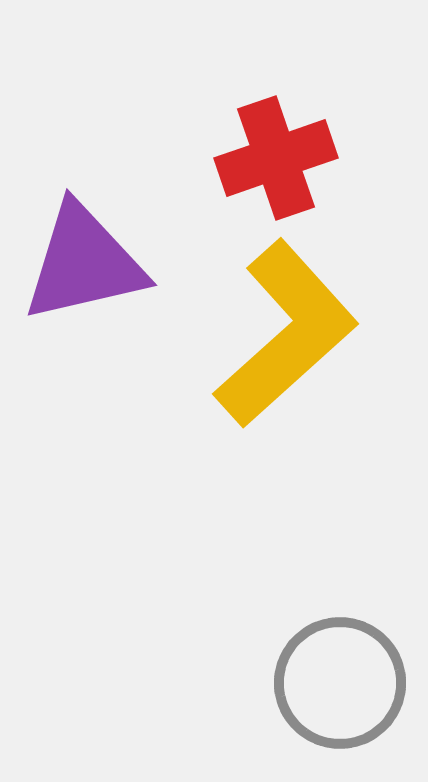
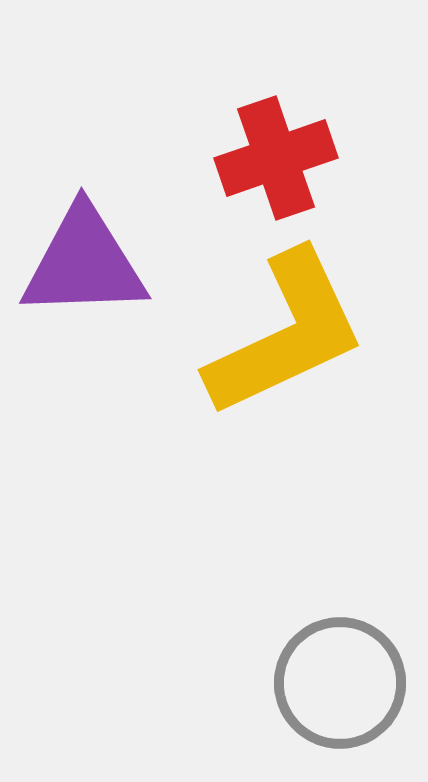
purple triangle: rotated 11 degrees clockwise
yellow L-shape: rotated 17 degrees clockwise
